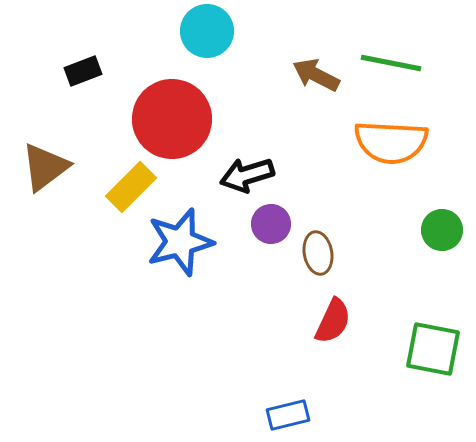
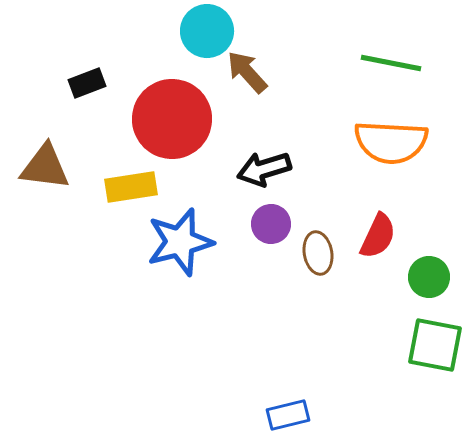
black rectangle: moved 4 px right, 12 px down
brown arrow: moved 69 px left, 3 px up; rotated 21 degrees clockwise
brown triangle: rotated 44 degrees clockwise
black arrow: moved 17 px right, 6 px up
yellow rectangle: rotated 36 degrees clockwise
green circle: moved 13 px left, 47 px down
red semicircle: moved 45 px right, 85 px up
green square: moved 2 px right, 4 px up
